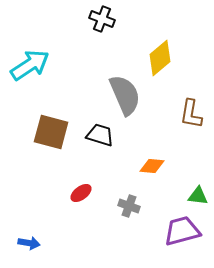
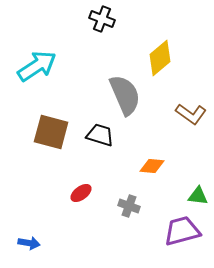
cyan arrow: moved 7 px right, 1 px down
brown L-shape: rotated 64 degrees counterclockwise
